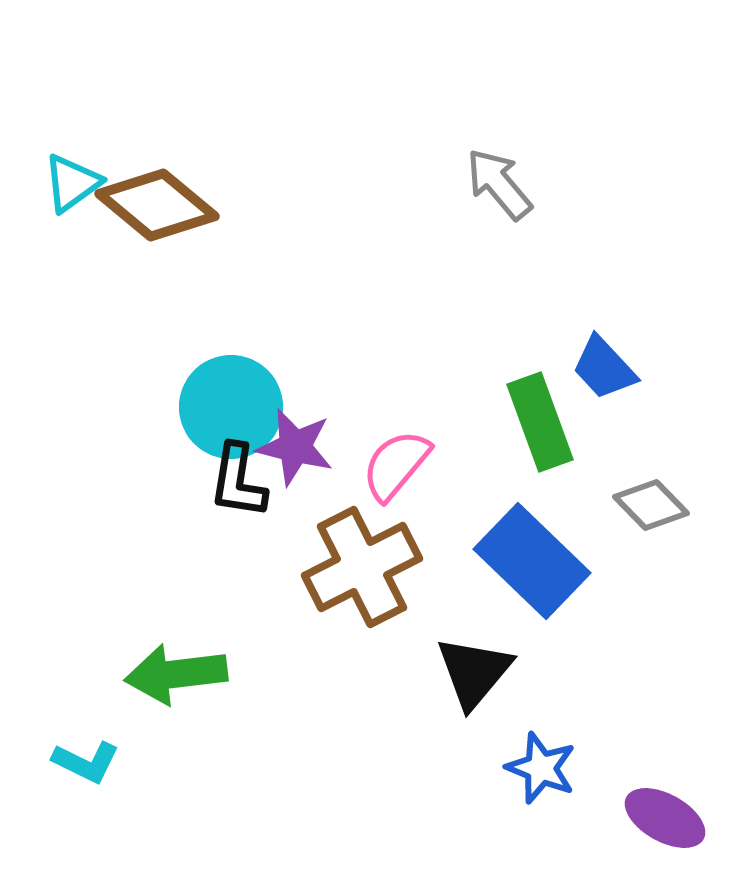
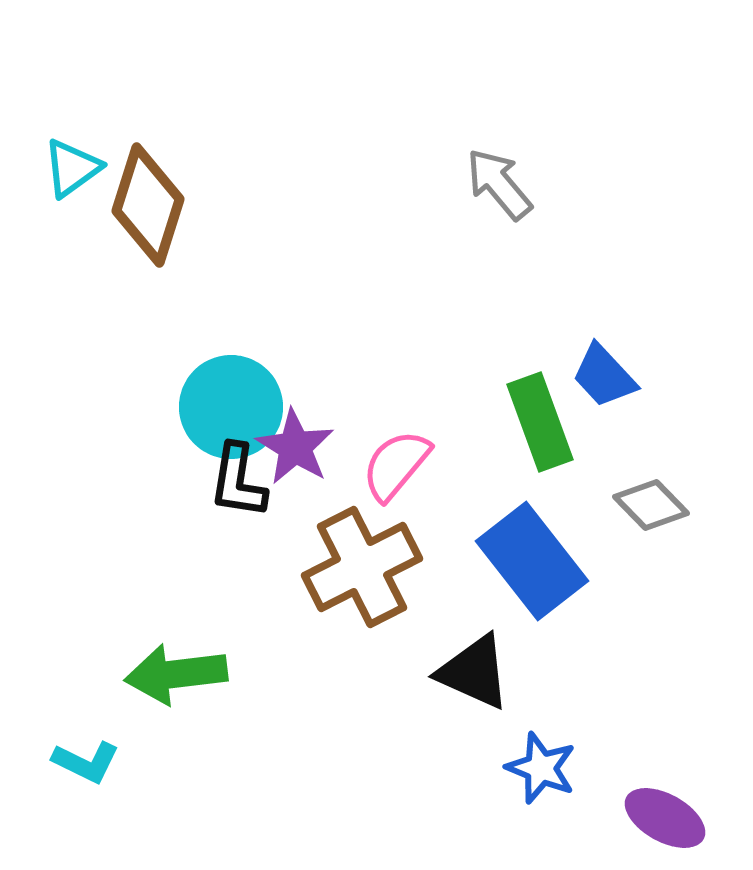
cyan triangle: moved 15 px up
brown diamond: moved 9 px left; rotated 68 degrees clockwise
blue trapezoid: moved 8 px down
purple star: rotated 18 degrees clockwise
blue rectangle: rotated 8 degrees clockwise
black triangle: rotated 46 degrees counterclockwise
